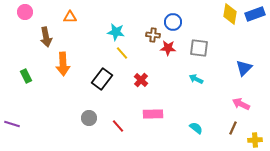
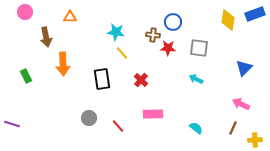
yellow diamond: moved 2 px left, 6 px down
black rectangle: rotated 45 degrees counterclockwise
